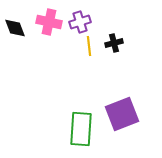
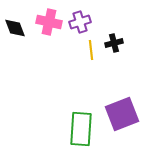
yellow line: moved 2 px right, 4 px down
